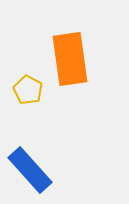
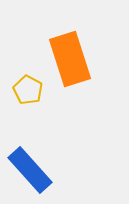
orange rectangle: rotated 10 degrees counterclockwise
